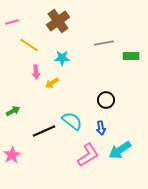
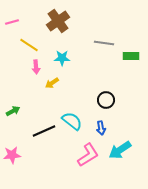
gray line: rotated 18 degrees clockwise
pink arrow: moved 5 px up
pink star: rotated 24 degrees clockwise
